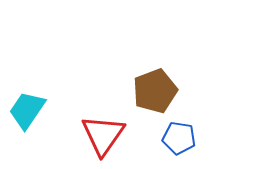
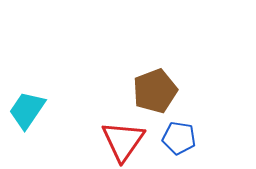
red triangle: moved 20 px right, 6 px down
